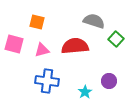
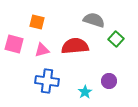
gray semicircle: moved 1 px up
